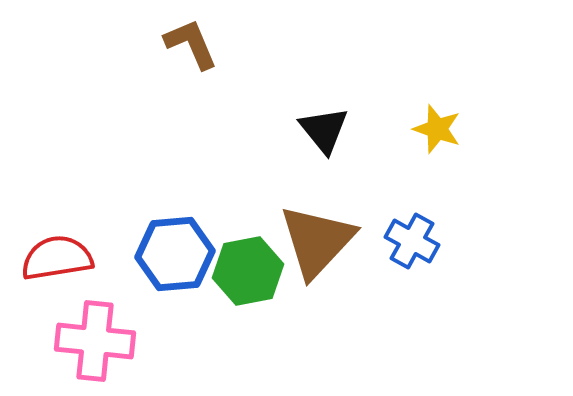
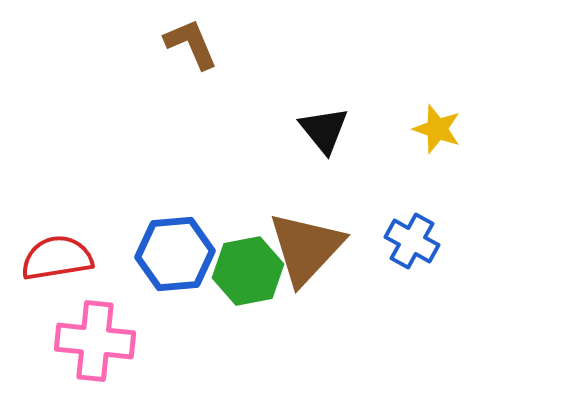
brown triangle: moved 11 px left, 7 px down
